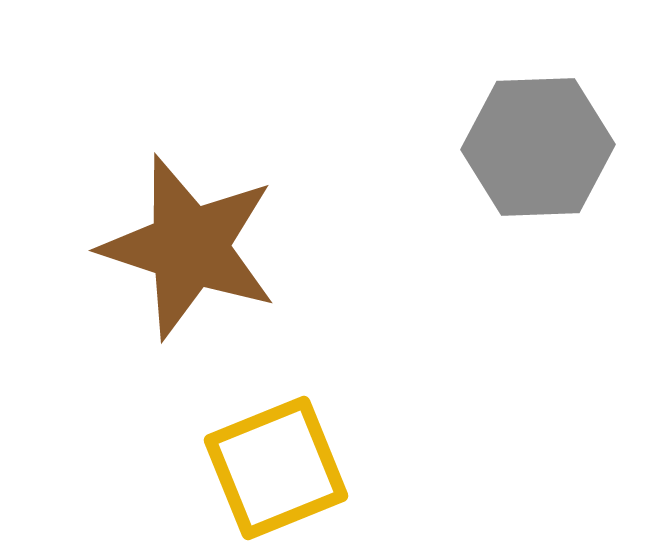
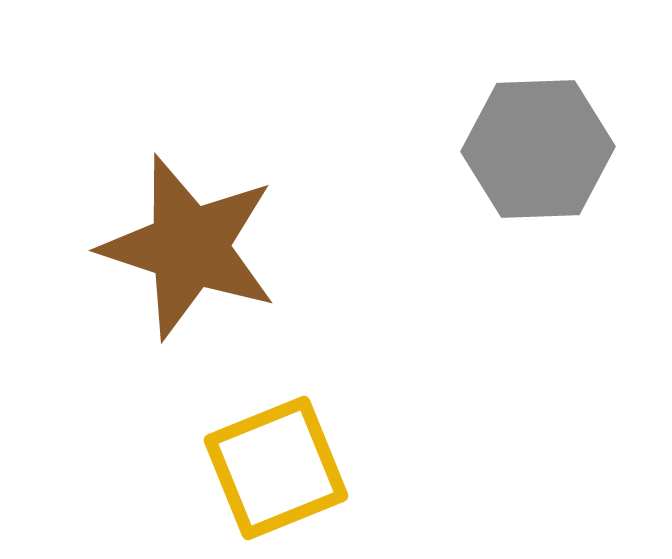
gray hexagon: moved 2 px down
